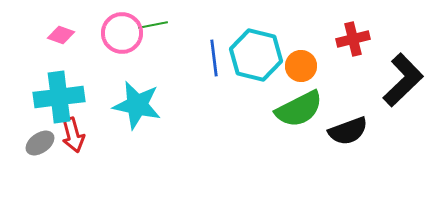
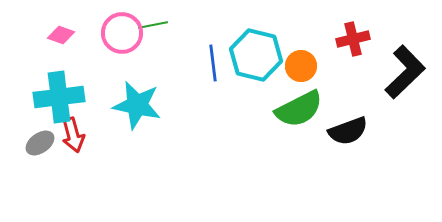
blue line: moved 1 px left, 5 px down
black L-shape: moved 2 px right, 8 px up
